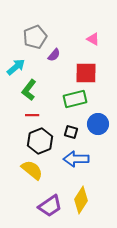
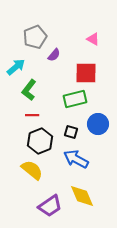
blue arrow: rotated 30 degrees clockwise
yellow diamond: moved 1 px right, 4 px up; rotated 56 degrees counterclockwise
